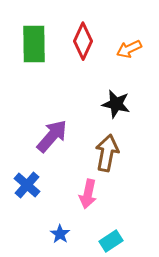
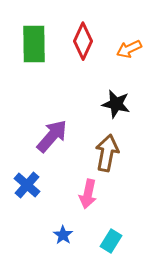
blue star: moved 3 px right, 1 px down
cyan rectangle: rotated 25 degrees counterclockwise
